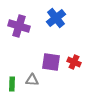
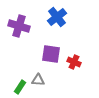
blue cross: moved 1 px right, 1 px up
purple square: moved 8 px up
gray triangle: moved 6 px right
green rectangle: moved 8 px right, 3 px down; rotated 32 degrees clockwise
